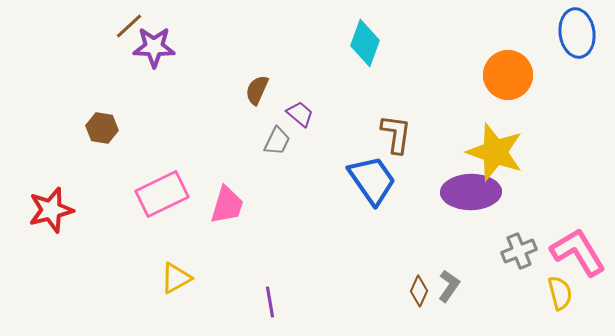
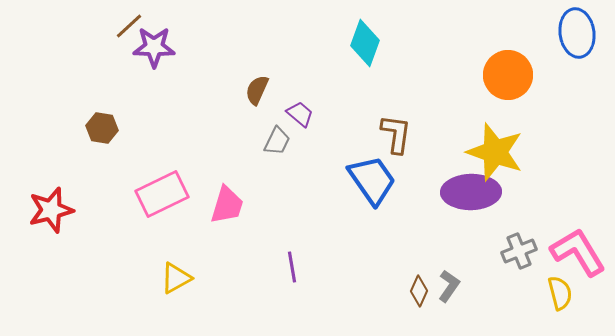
purple line: moved 22 px right, 35 px up
